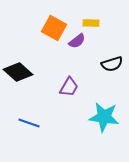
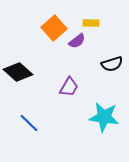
orange square: rotated 20 degrees clockwise
blue line: rotated 25 degrees clockwise
